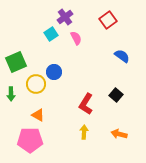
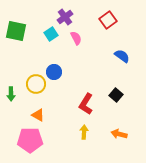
green square: moved 31 px up; rotated 35 degrees clockwise
